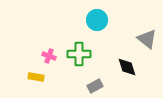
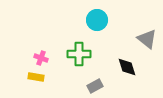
pink cross: moved 8 px left, 2 px down
